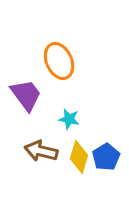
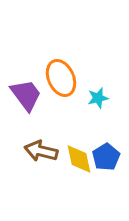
orange ellipse: moved 2 px right, 17 px down
cyan star: moved 29 px right, 21 px up; rotated 25 degrees counterclockwise
yellow diamond: moved 2 px down; rotated 28 degrees counterclockwise
